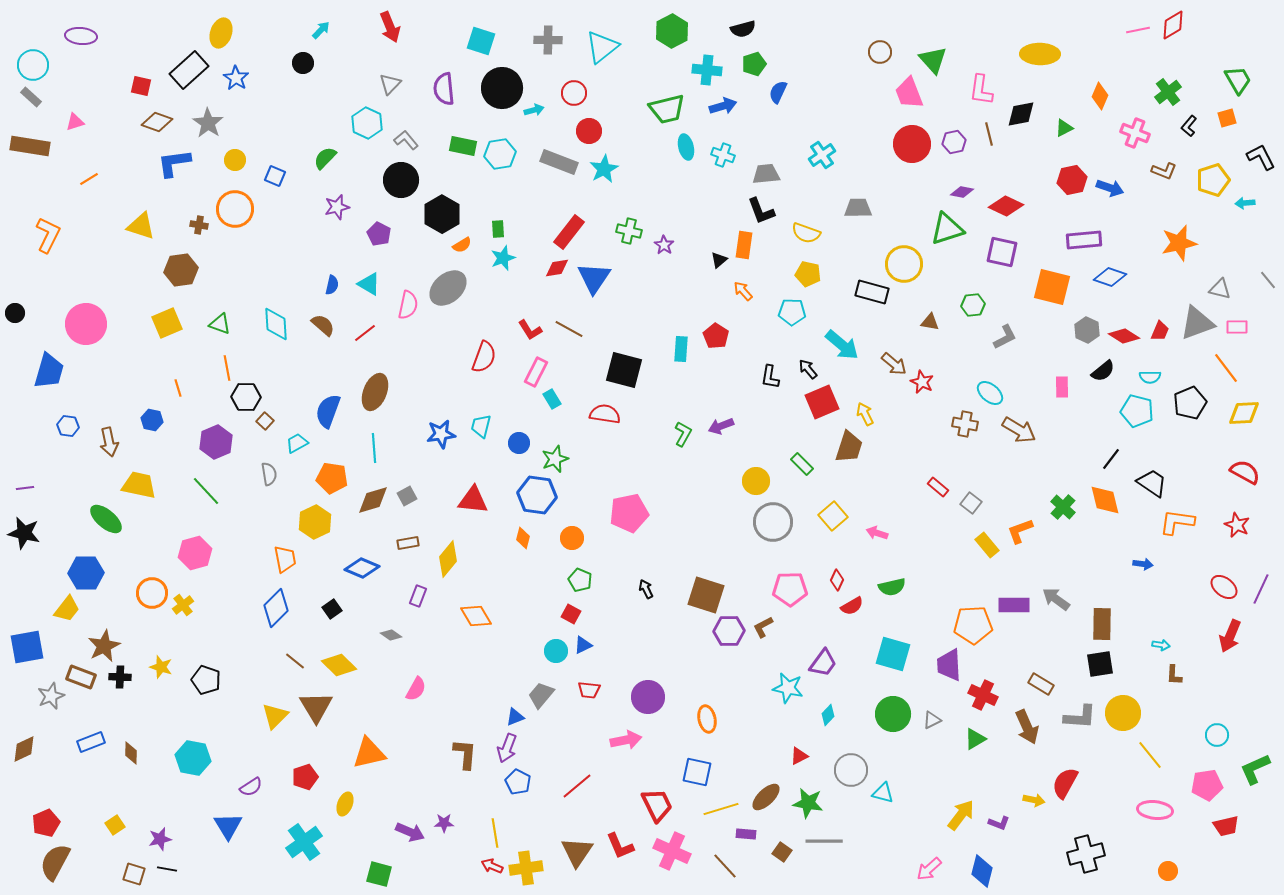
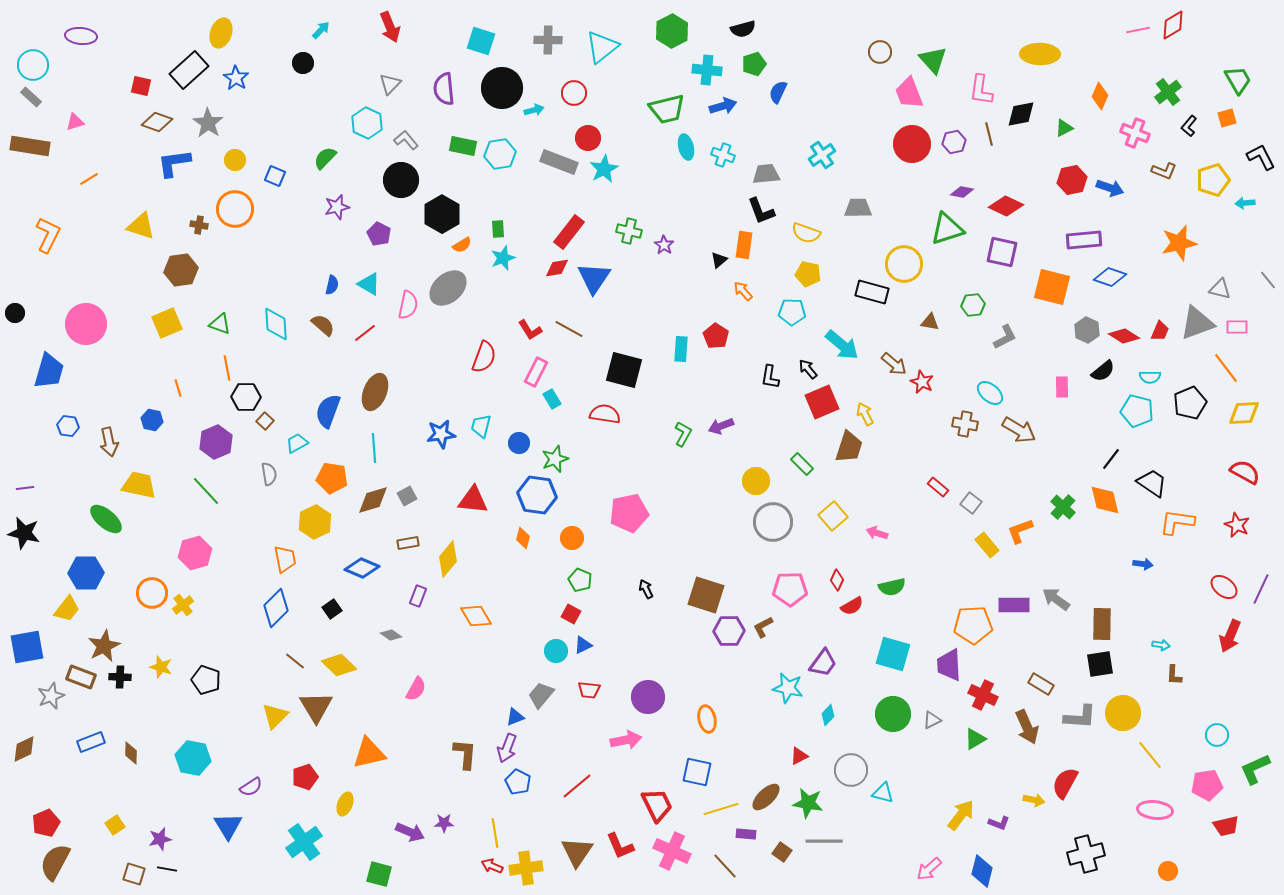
red circle at (589, 131): moved 1 px left, 7 px down
